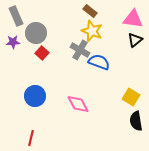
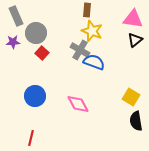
brown rectangle: moved 3 px left, 1 px up; rotated 56 degrees clockwise
blue semicircle: moved 5 px left
